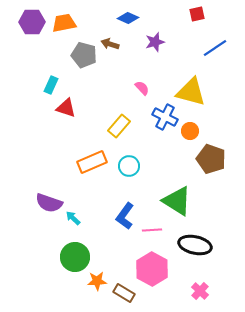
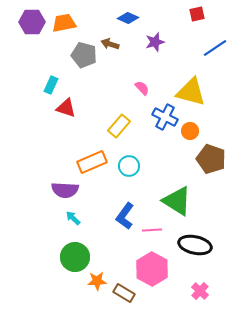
purple semicircle: moved 16 px right, 13 px up; rotated 16 degrees counterclockwise
